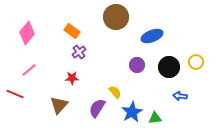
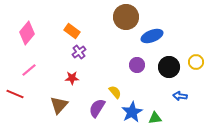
brown circle: moved 10 px right
